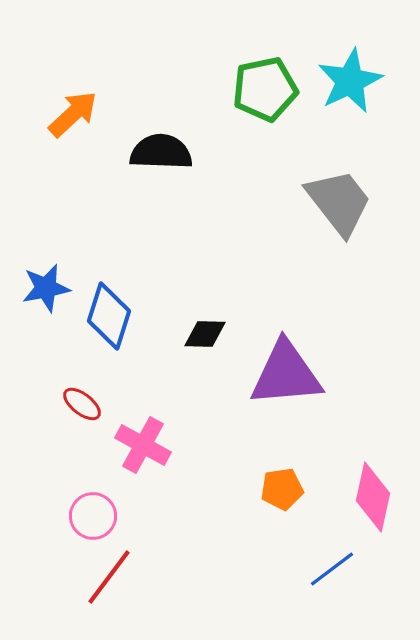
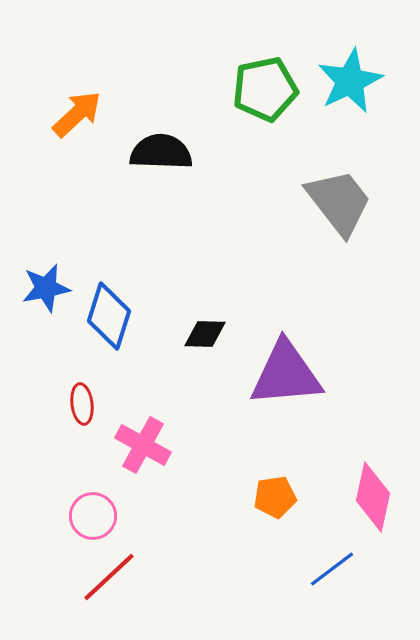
orange arrow: moved 4 px right
red ellipse: rotated 45 degrees clockwise
orange pentagon: moved 7 px left, 8 px down
red line: rotated 10 degrees clockwise
